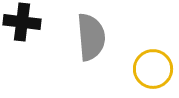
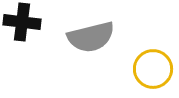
gray semicircle: rotated 81 degrees clockwise
